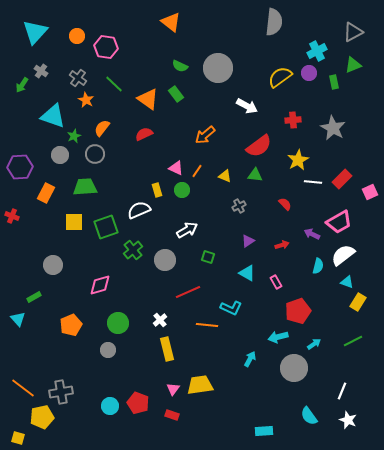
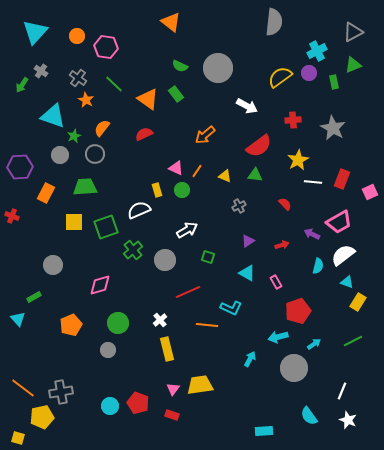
red rectangle at (342, 179): rotated 24 degrees counterclockwise
